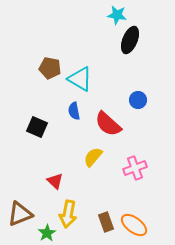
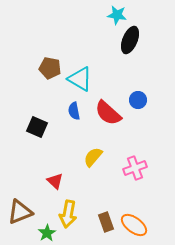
red semicircle: moved 11 px up
brown triangle: moved 2 px up
